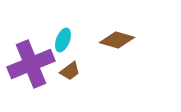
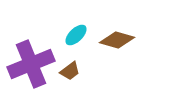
cyan ellipse: moved 13 px right, 5 px up; rotated 25 degrees clockwise
